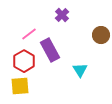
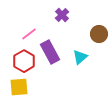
brown circle: moved 2 px left, 1 px up
purple rectangle: moved 2 px down
cyan triangle: moved 13 px up; rotated 21 degrees clockwise
yellow square: moved 1 px left, 1 px down
